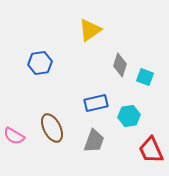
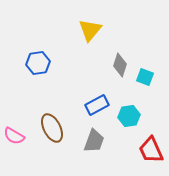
yellow triangle: rotated 15 degrees counterclockwise
blue hexagon: moved 2 px left
blue rectangle: moved 1 px right, 2 px down; rotated 15 degrees counterclockwise
